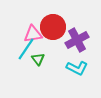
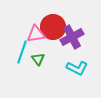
pink triangle: moved 3 px right
purple cross: moved 5 px left, 3 px up
cyan line: moved 4 px left, 3 px down; rotated 15 degrees counterclockwise
